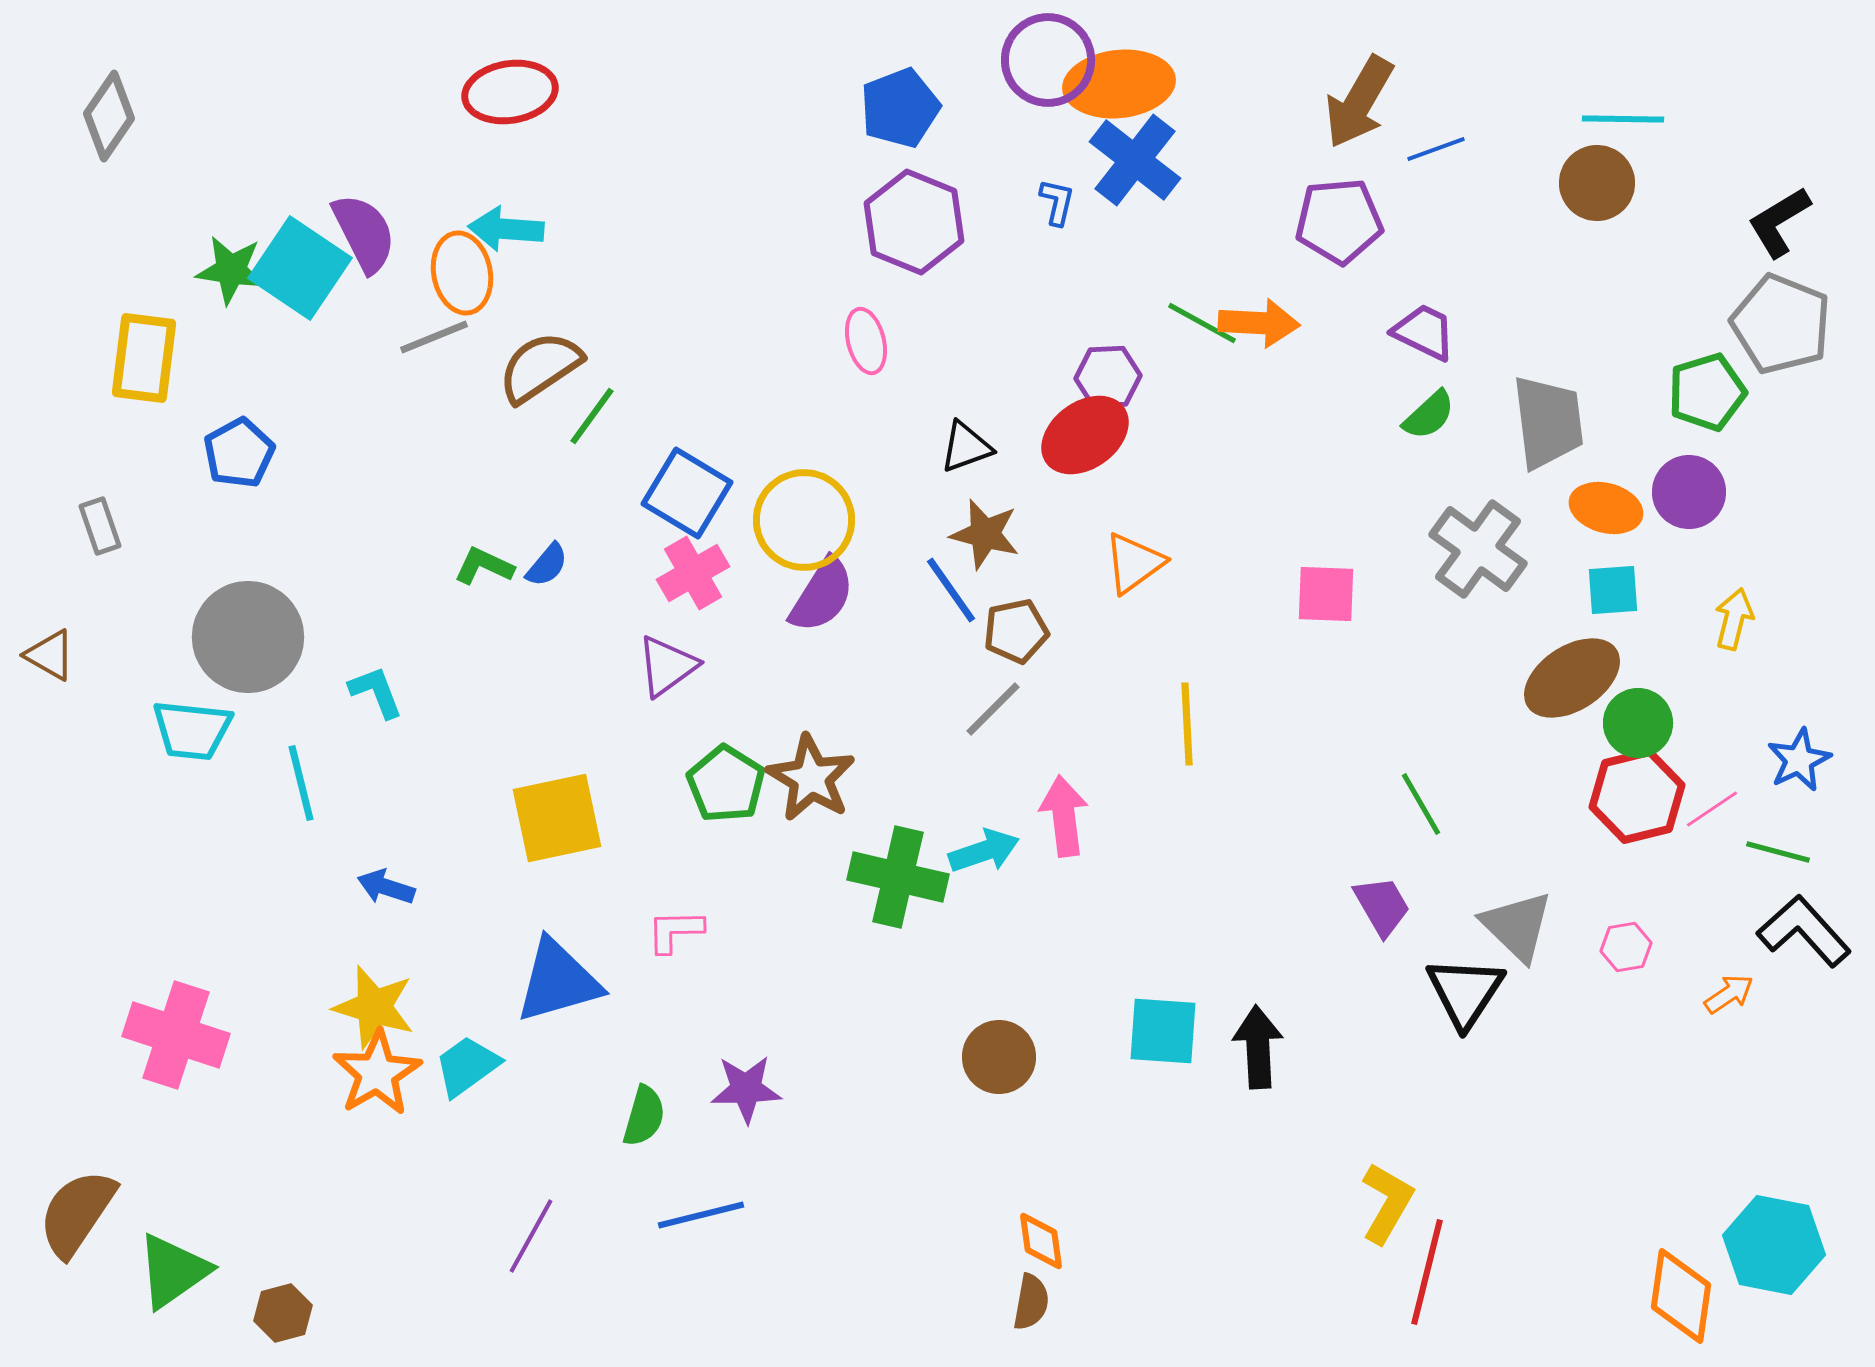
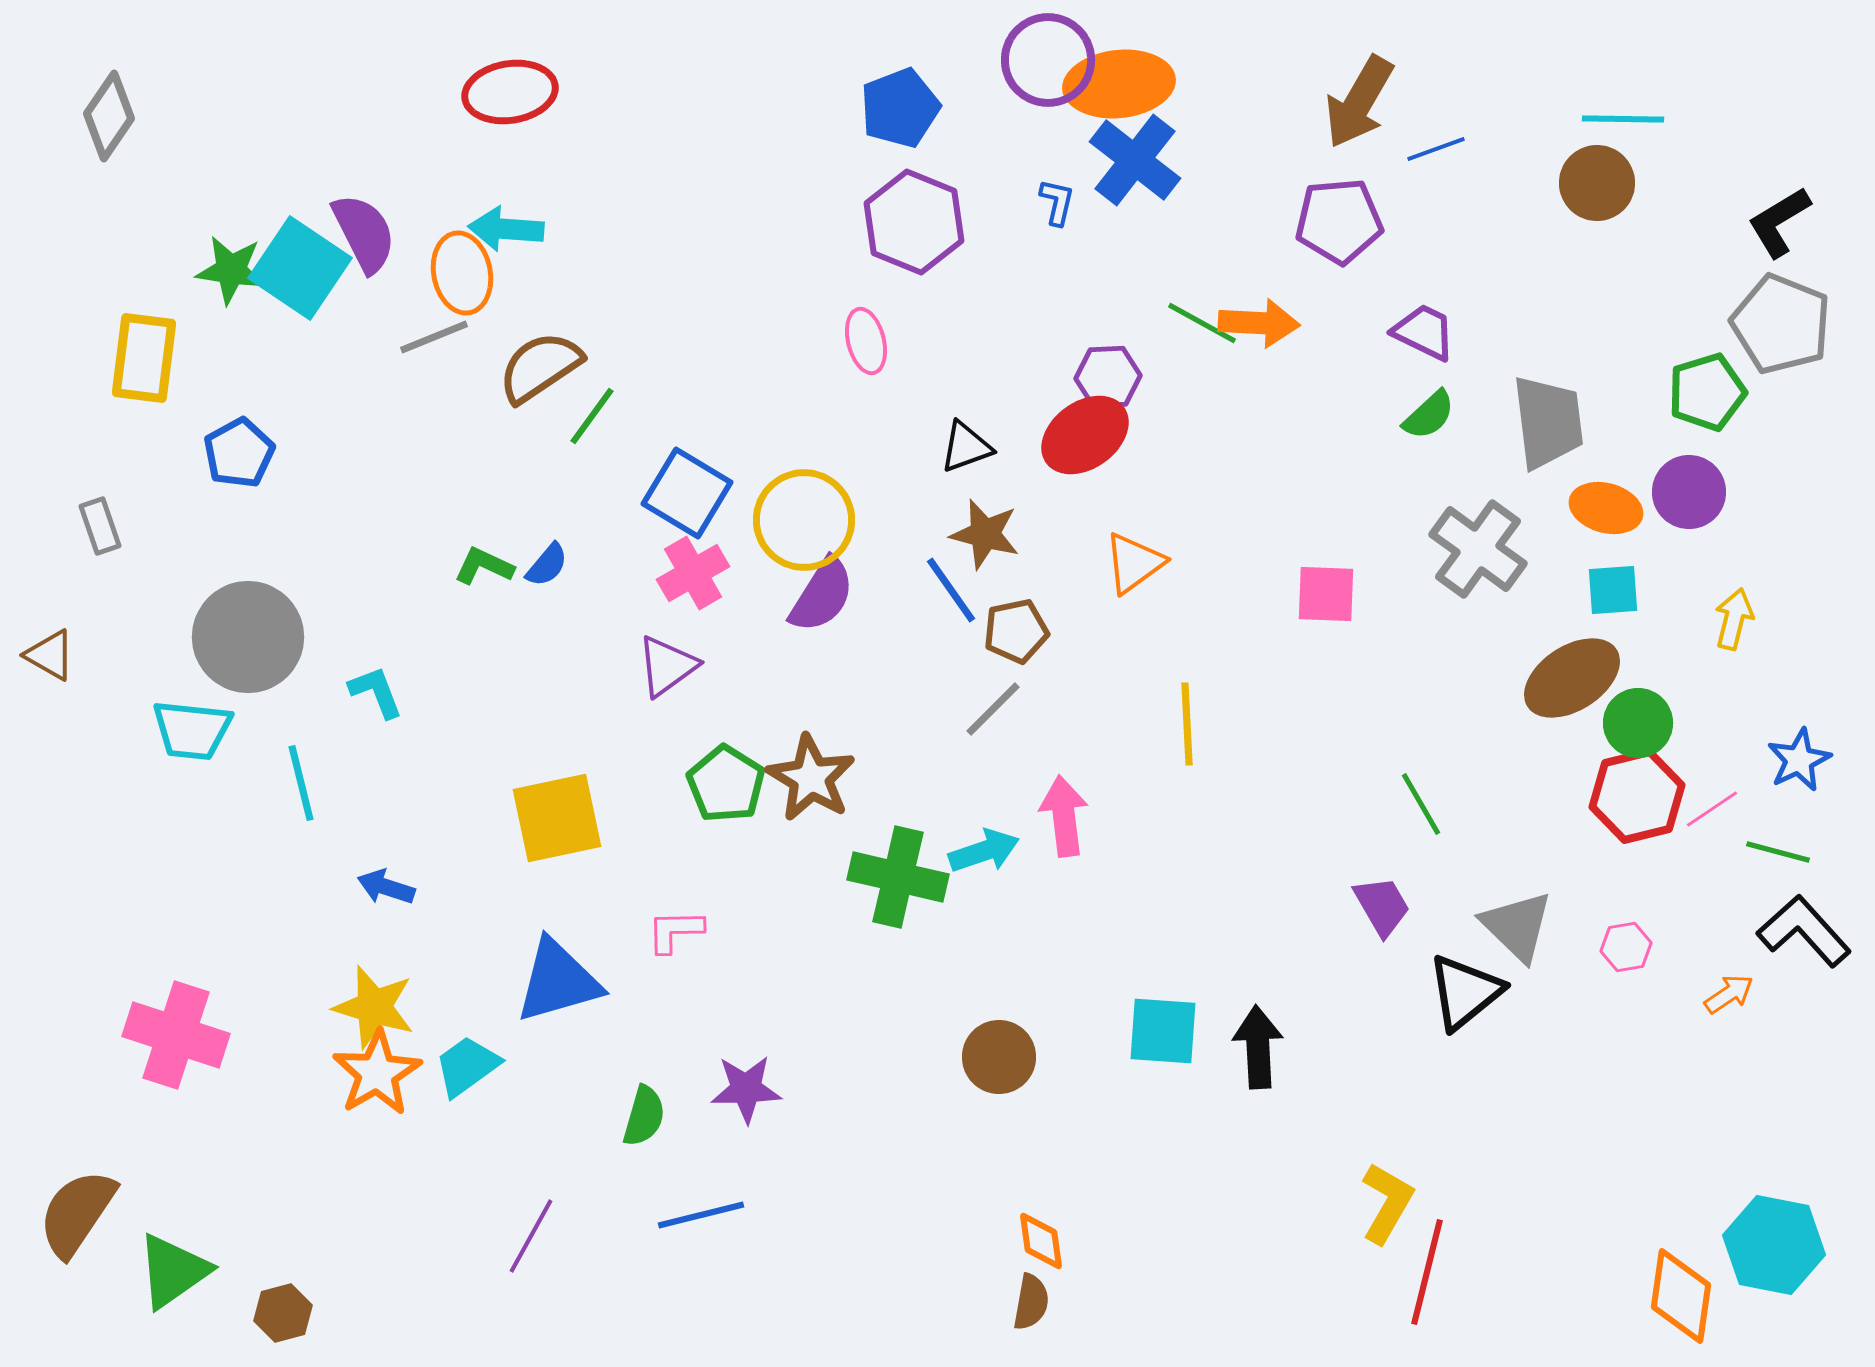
black triangle at (1465, 992): rotated 18 degrees clockwise
